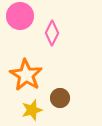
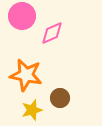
pink circle: moved 2 px right
pink diamond: rotated 40 degrees clockwise
orange star: rotated 20 degrees counterclockwise
